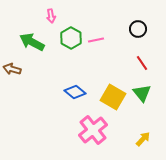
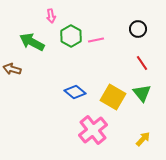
green hexagon: moved 2 px up
